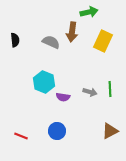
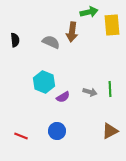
yellow rectangle: moved 9 px right, 16 px up; rotated 30 degrees counterclockwise
purple semicircle: rotated 40 degrees counterclockwise
